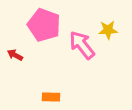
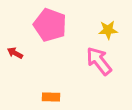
pink pentagon: moved 6 px right
pink arrow: moved 17 px right, 16 px down
red arrow: moved 2 px up
